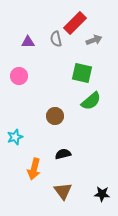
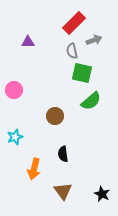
red rectangle: moved 1 px left
gray semicircle: moved 16 px right, 12 px down
pink circle: moved 5 px left, 14 px down
black semicircle: rotated 84 degrees counterclockwise
black star: rotated 21 degrees clockwise
